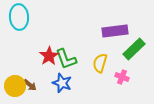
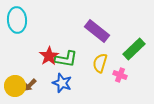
cyan ellipse: moved 2 px left, 3 px down
purple rectangle: moved 18 px left; rotated 45 degrees clockwise
green L-shape: rotated 60 degrees counterclockwise
pink cross: moved 2 px left, 2 px up
brown arrow: rotated 96 degrees clockwise
